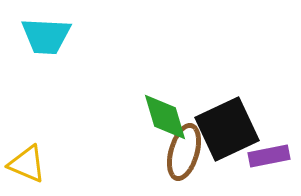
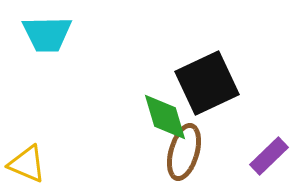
cyan trapezoid: moved 1 px right, 2 px up; rotated 4 degrees counterclockwise
black square: moved 20 px left, 46 px up
purple rectangle: rotated 33 degrees counterclockwise
